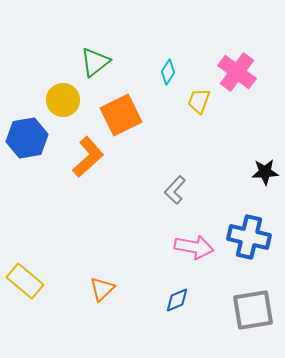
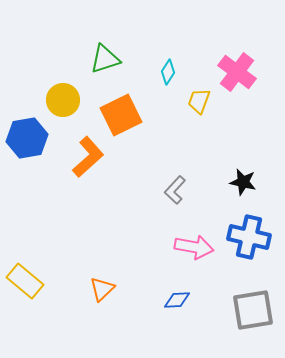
green triangle: moved 10 px right, 3 px up; rotated 20 degrees clockwise
black star: moved 22 px left, 10 px down; rotated 16 degrees clockwise
blue diamond: rotated 20 degrees clockwise
